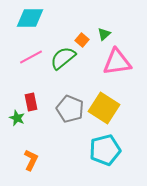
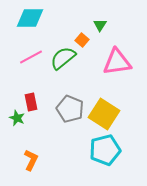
green triangle: moved 4 px left, 9 px up; rotated 16 degrees counterclockwise
yellow square: moved 6 px down
